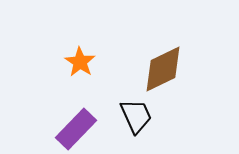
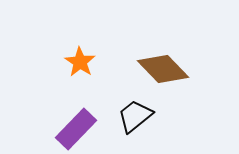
brown diamond: rotated 72 degrees clockwise
black trapezoid: moved 1 px left; rotated 105 degrees counterclockwise
